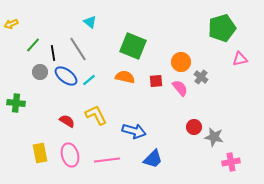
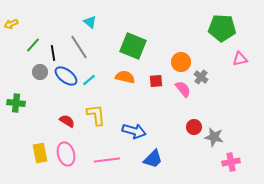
green pentagon: rotated 20 degrees clockwise
gray line: moved 1 px right, 2 px up
pink semicircle: moved 3 px right, 1 px down
yellow L-shape: rotated 20 degrees clockwise
pink ellipse: moved 4 px left, 1 px up
